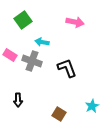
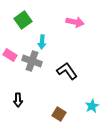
cyan arrow: rotated 96 degrees counterclockwise
black L-shape: moved 3 px down; rotated 15 degrees counterclockwise
